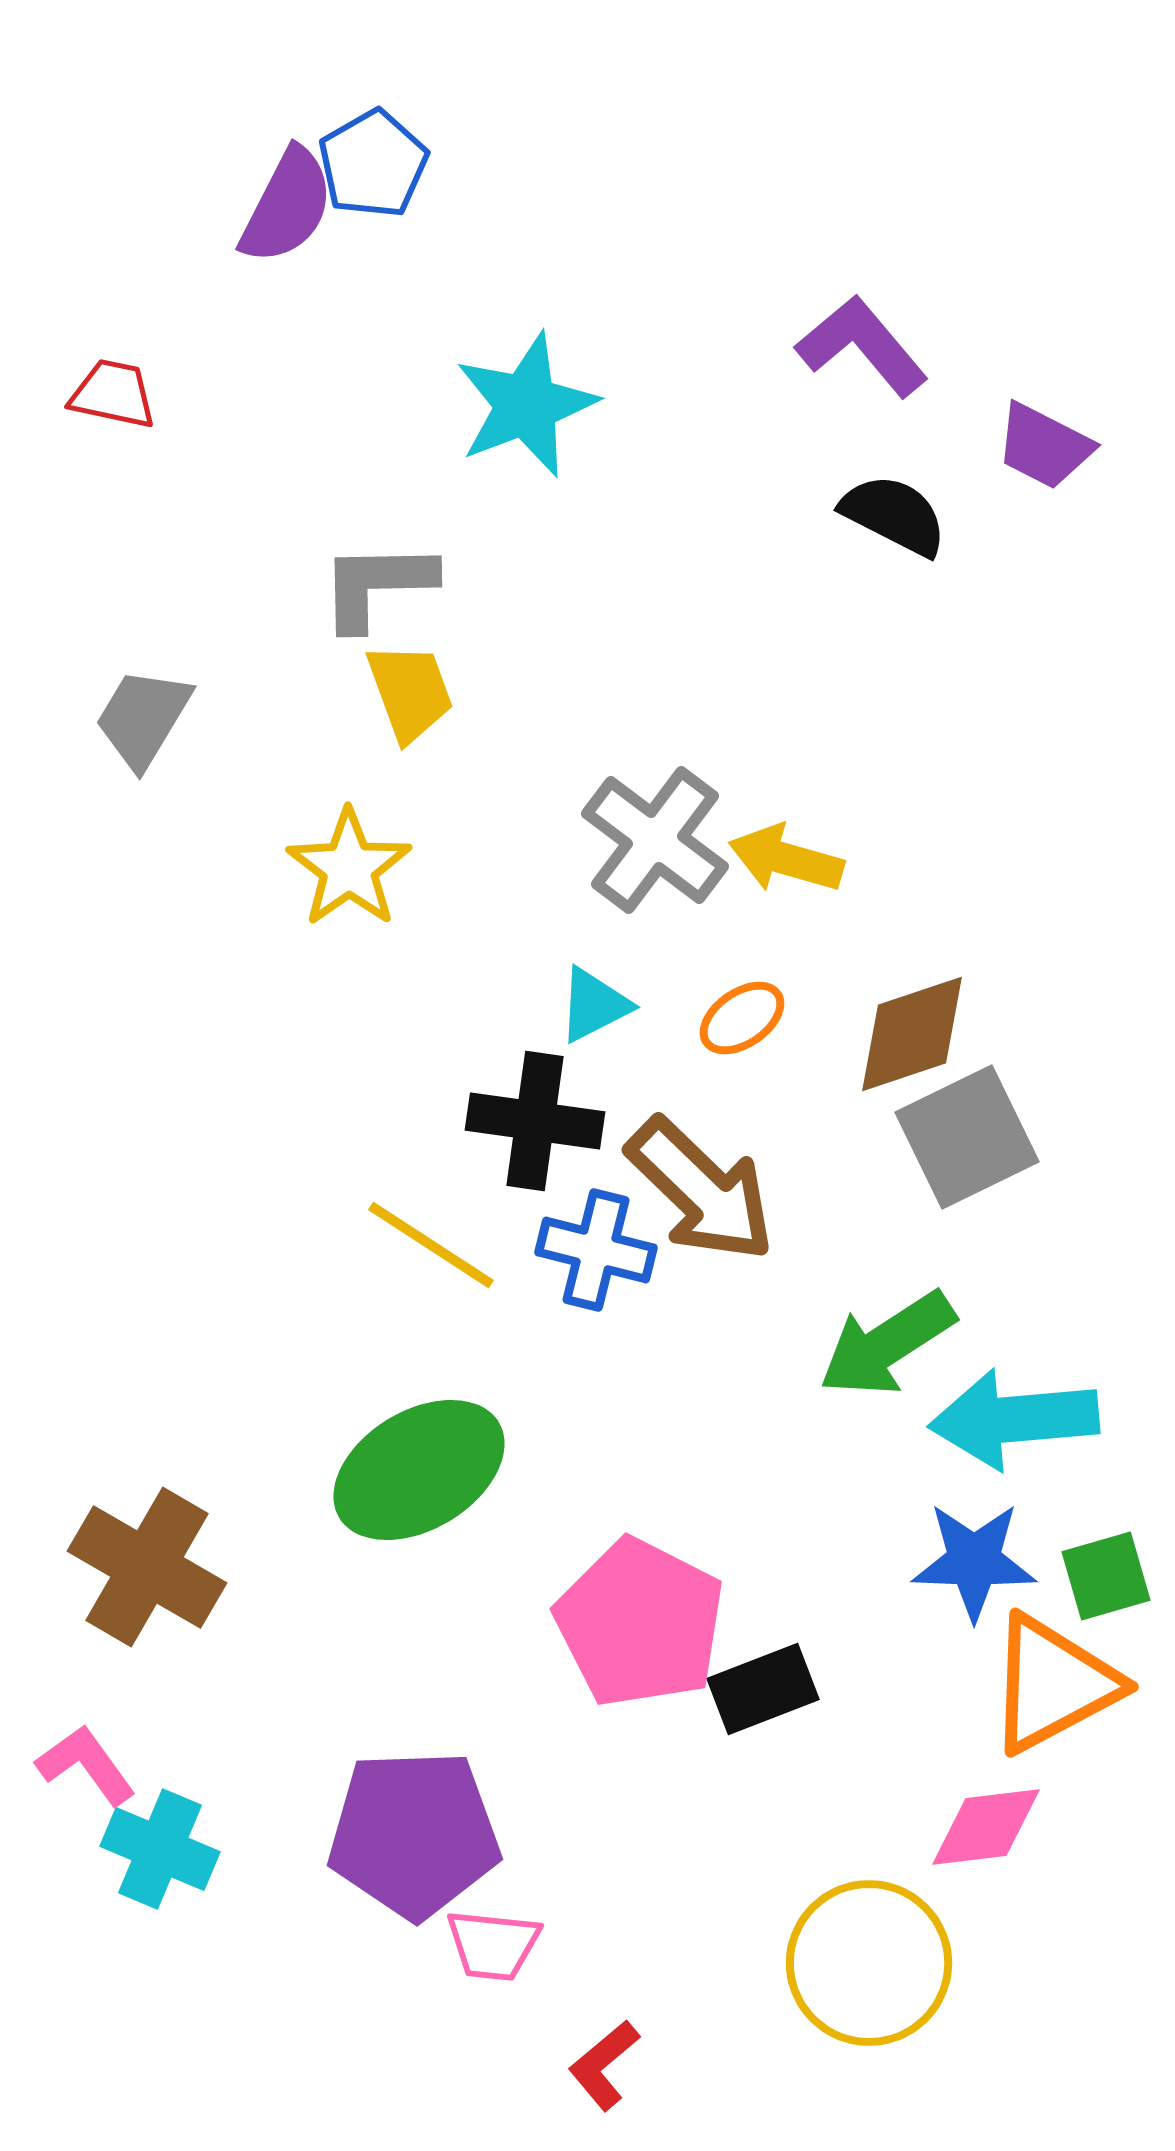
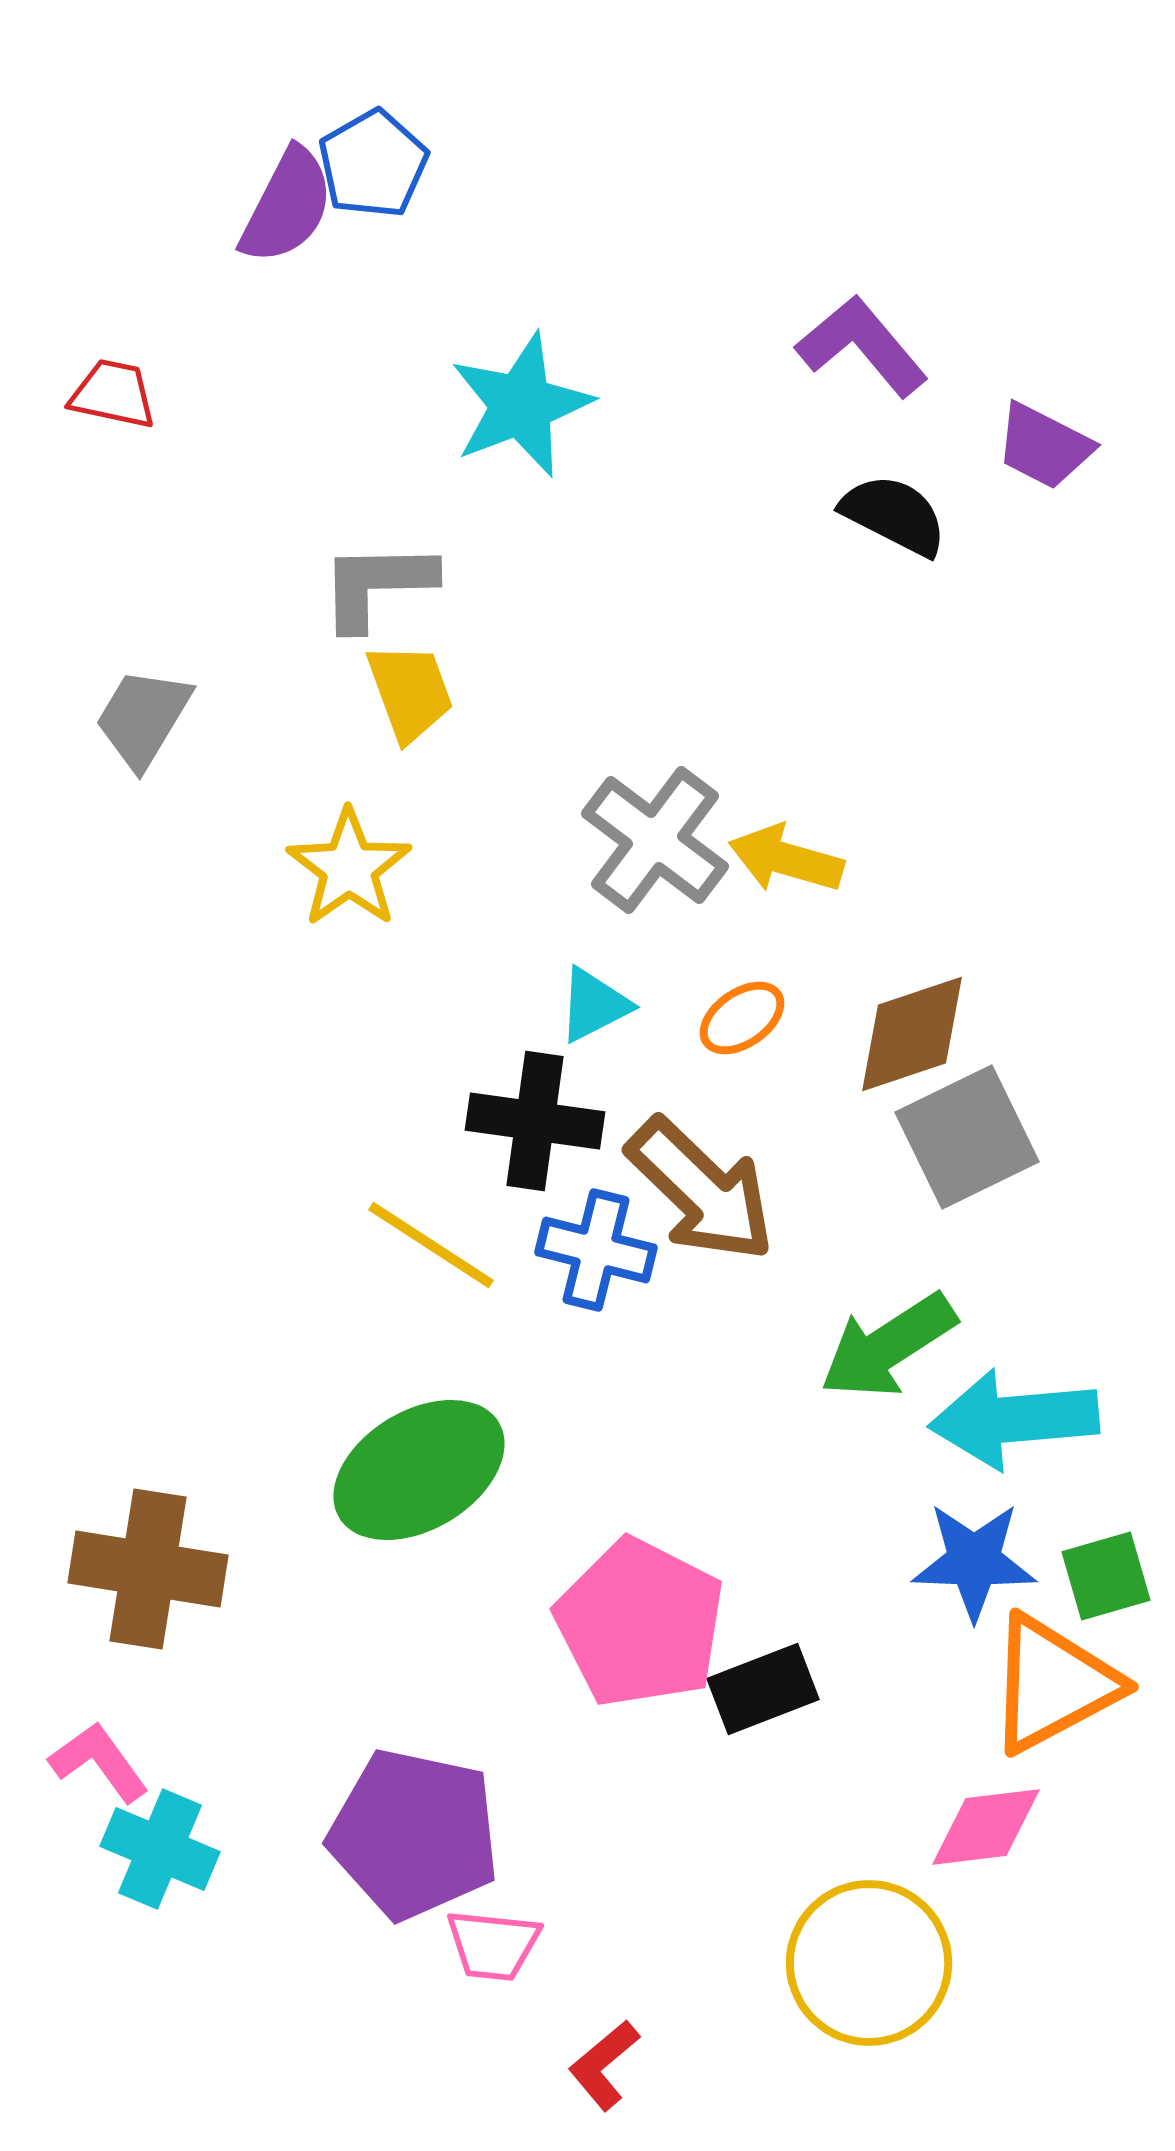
cyan star: moved 5 px left
green arrow: moved 1 px right, 2 px down
brown cross: moved 1 px right, 2 px down; rotated 21 degrees counterclockwise
pink L-shape: moved 13 px right, 3 px up
purple pentagon: rotated 14 degrees clockwise
